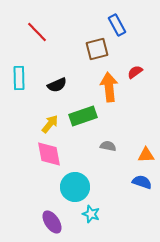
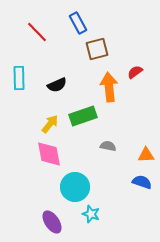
blue rectangle: moved 39 px left, 2 px up
